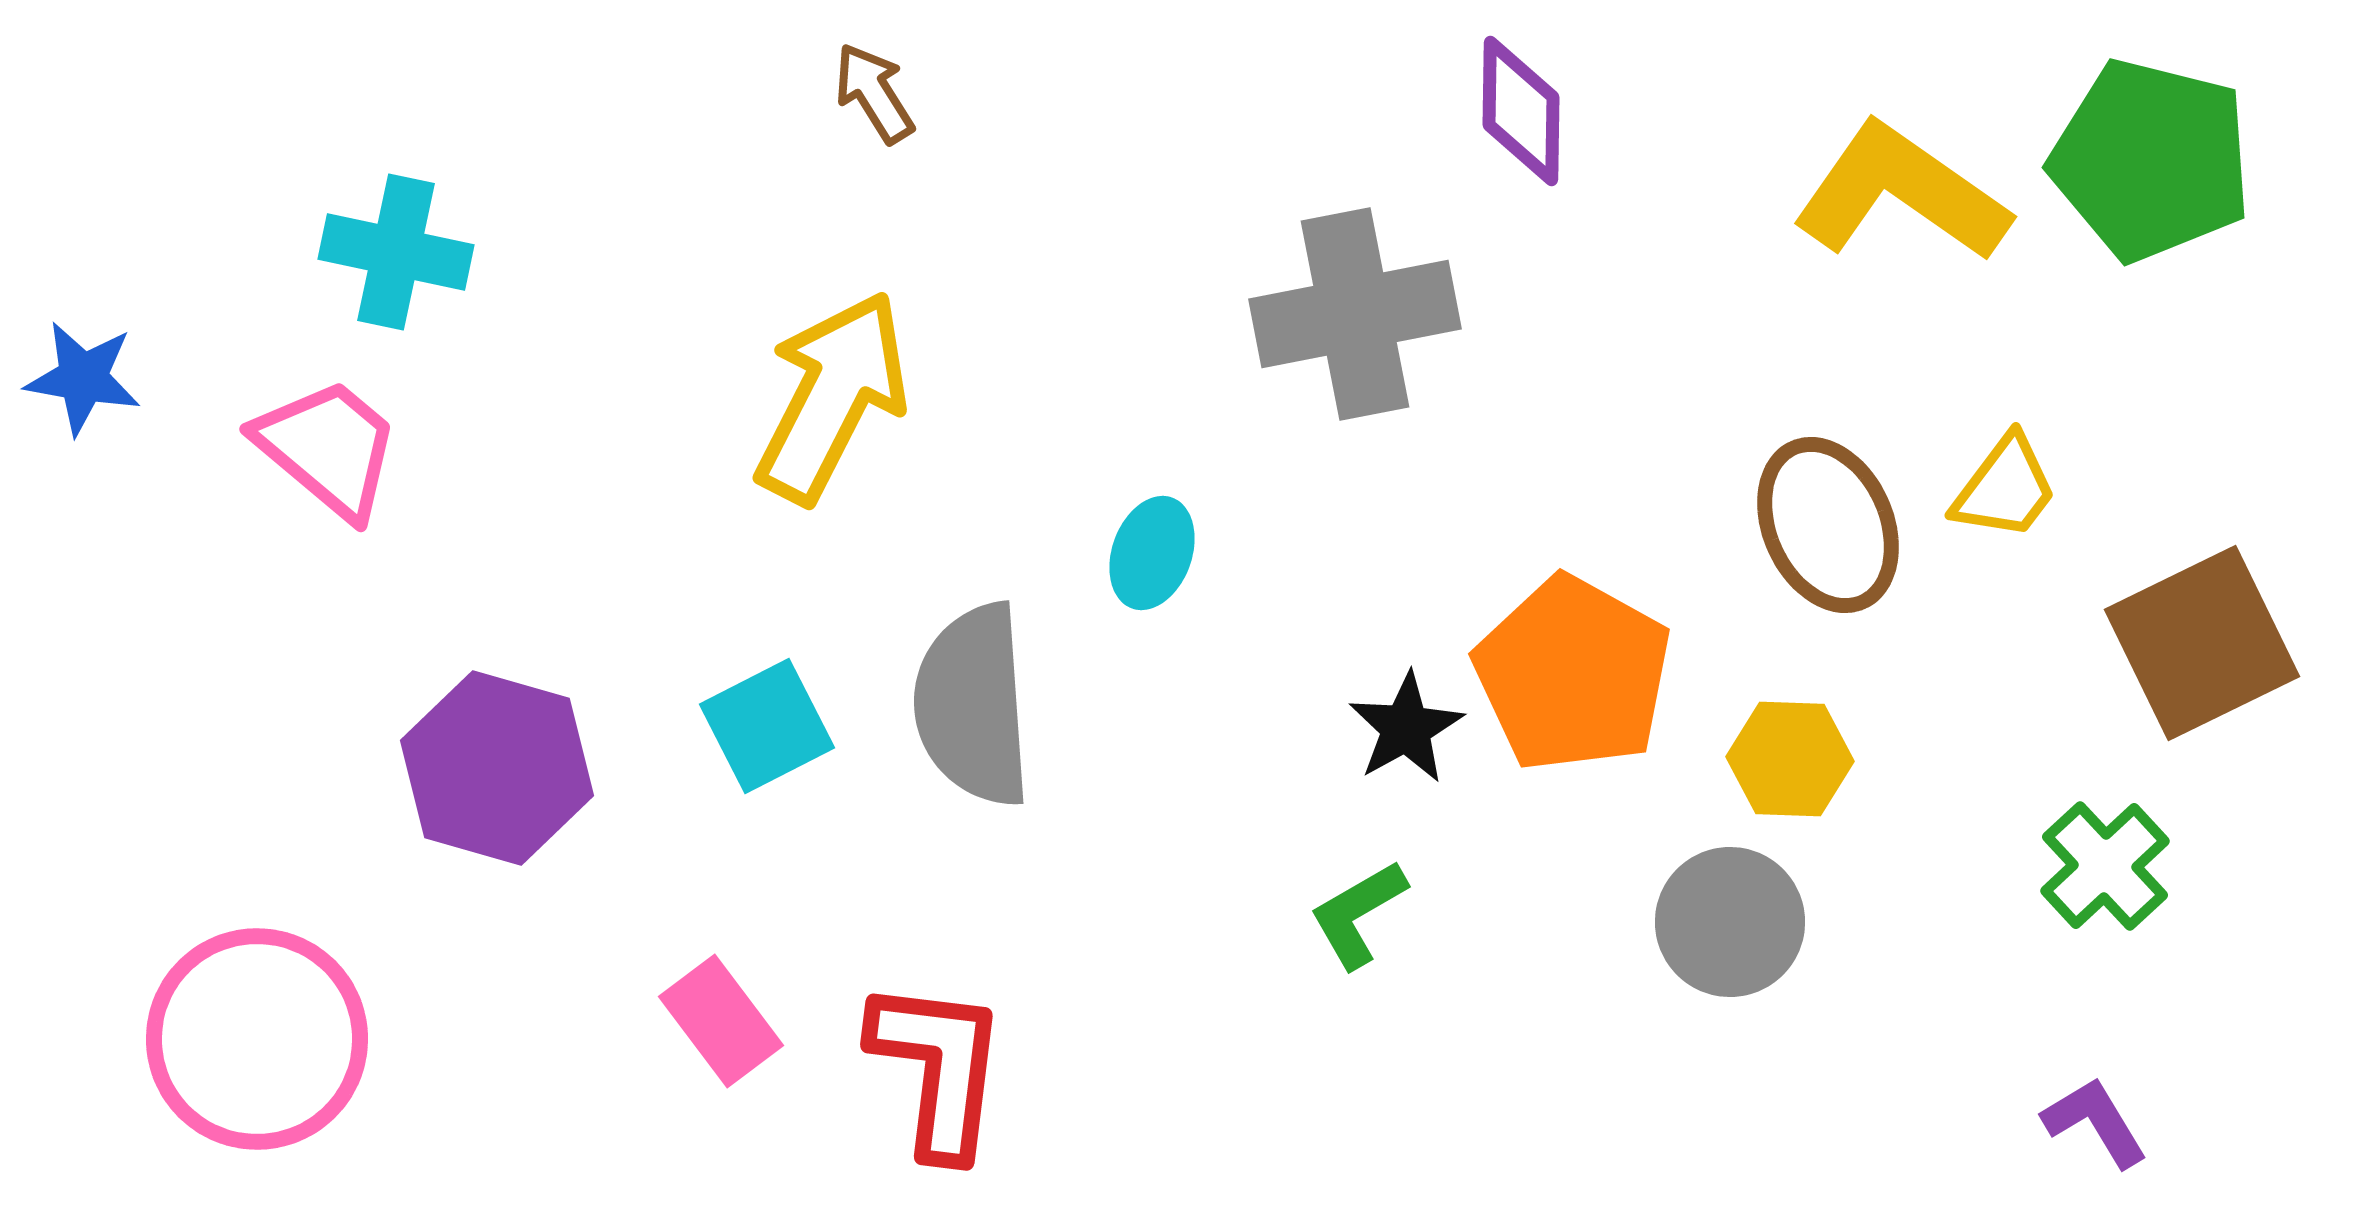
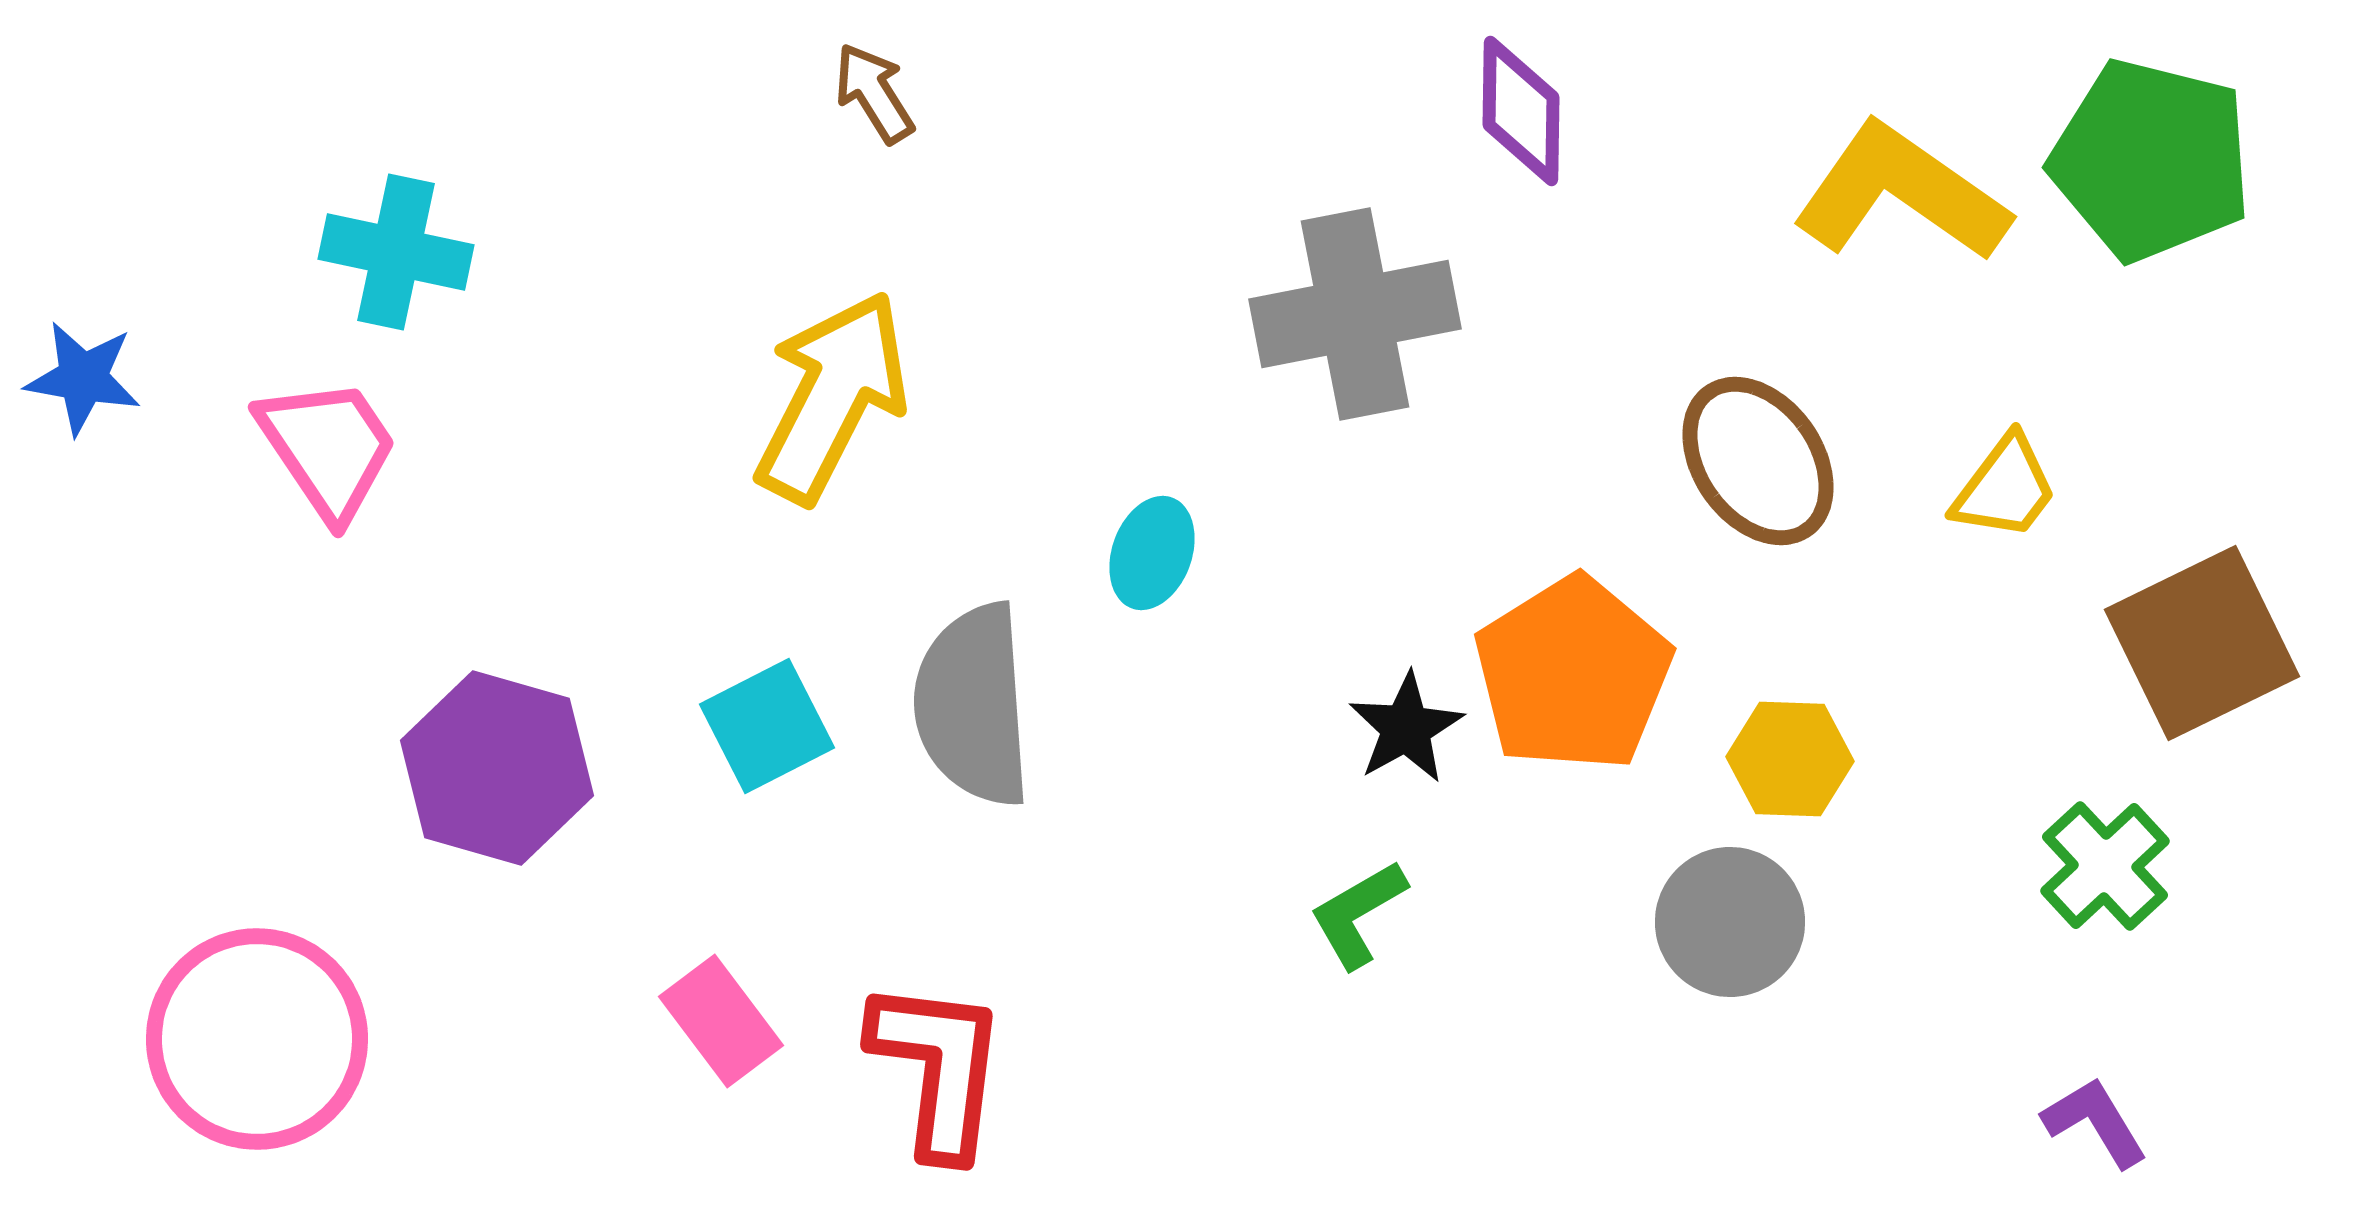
pink trapezoid: rotated 16 degrees clockwise
brown ellipse: moved 70 px left, 64 px up; rotated 11 degrees counterclockwise
orange pentagon: rotated 11 degrees clockwise
